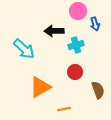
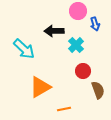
cyan cross: rotated 28 degrees counterclockwise
red circle: moved 8 px right, 1 px up
